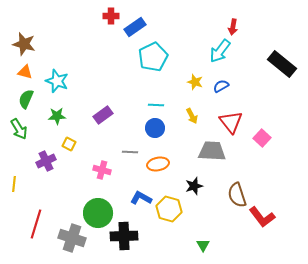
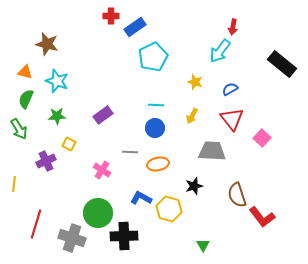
brown star: moved 23 px right
blue semicircle: moved 9 px right, 3 px down
yellow arrow: rotated 56 degrees clockwise
red triangle: moved 1 px right, 3 px up
pink cross: rotated 18 degrees clockwise
